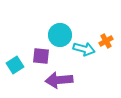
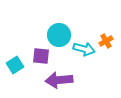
cyan circle: moved 1 px left
